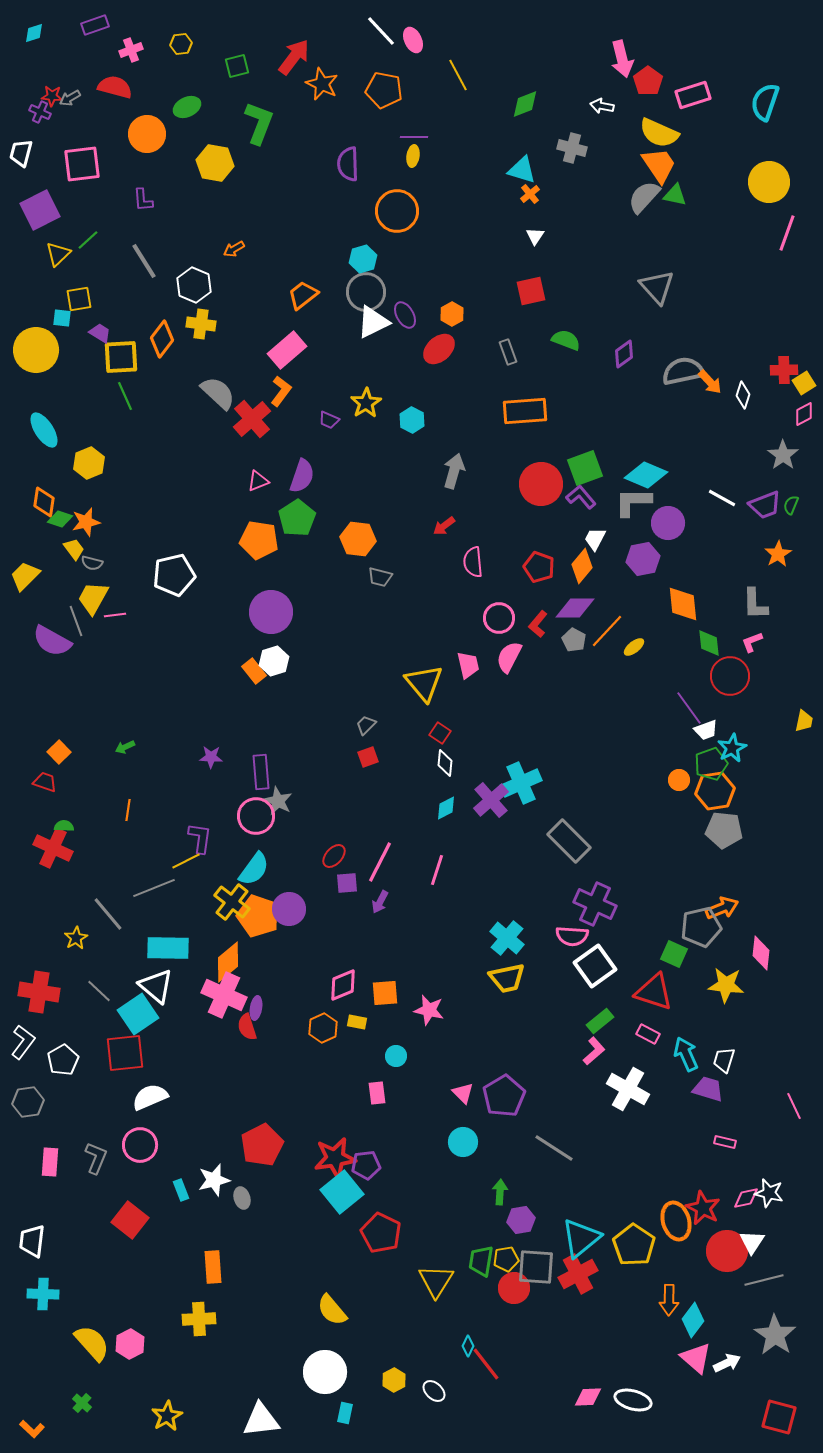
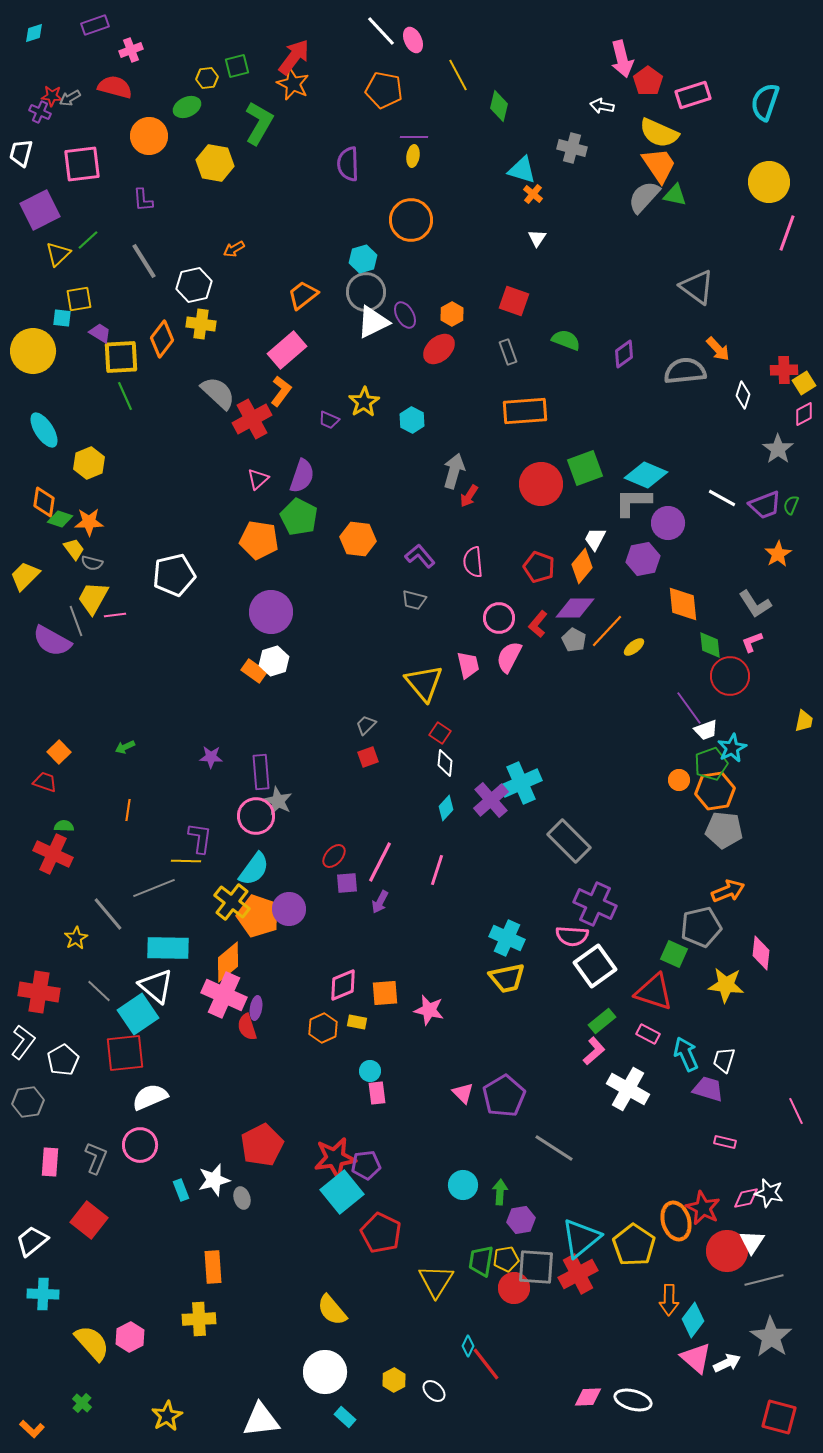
yellow hexagon at (181, 44): moved 26 px right, 34 px down
orange star at (322, 84): moved 29 px left
green diamond at (525, 104): moved 26 px left, 2 px down; rotated 56 degrees counterclockwise
green L-shape at (259, 123): rotated 9 degrees clockwise
orange circle at (147, 134): moved 2 px right, 2 px down
orange cross at (530, 194): moved 3 px right; rotated 12 degrees counterclockwise
orange circle at (397, 211): moved 14 px right, 9 px down
white triangle at (535, 236): moved 2 px right, 2 px down
white hexagon at (194, 285): rotated 24 degrees clockwise
gray triangle at (657, 287): moved 40 px right; rotated 12 degrees counterclockwise
red square at (531, 291): moved 17 px left, 10 px down; rotated 32 degrees clockwise
yellow circle at (36, 350): moved 3 px left, 1 px down
gray semicircle at (683, 371): moved 2 px right; rotated 6 degrees clockwise
orange arrow at (710, 382): moved 8 px right, 33 px up
yellow star at (366, 403): moved 2 px left, 1 px up
red cross at (252, 419): rotated 12 degrees clockwise
gray star at (783, 455): moved 5 px left, 6 px up
pink triangle at (258, 481): moved 2 px up; rotated 20 degrees counterclockwise
purple L-shape at (581, 497): moved 161 px left, 59 px down
green pentagon at (297, 518): moved 2 px right, 1 px up; rotated 12 degrees counterclockwise
orange star at (86, 522): moved 3 px right; rotated 12 degrees clockwise
red arrow at (444, 526): moved 25 px right, 30 px up; rotated 20 degrees counterclockwise
gray trapezoid at (380, 577): moved 34 px right, 23 px down
gray L-shape at (755, 604): rotated 32 degrees counterclockwise
green diamond at (709, 643): moved 1 px right, 2 px down
orange rectangle at (254, 671): rotated 15 degrees counterclockwise
cyan diamond at (446, 808): rotated 20 degrees counterclockwise
red cross at (53, 848): moved 6 px down
yellow line at (186, 861): rotated 28 degrees clockwise
orange arrow at (722, 908): moved 6 px right, 17 px up
cyan cross at (507, 938): rotated 16 degrees counterclockwise
green rectangle at (600, 1021): moved 2 px right
cyan circle at (396, 1056): moved 26 px left, 15 px down
pink line at (794, 1106): moved 2 px right, 5 px down
cyan circle at (463, 1142): moved 43 px down
red square at (130, 1220): moved 41 px left
white trapezoid at (32, 1241): rotated 44 degrees clockwise
gray star at (775, 1335): moved 4 px left, 2 px down
pink hexagon at (130, 1344): moved 7 px up
cyan rectangle at (345, 1413): moved 4 px down; rotated 60 degrees counterclockwise
